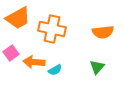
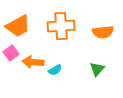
orange trapezoid: moved 8 px down
orange cross: moved 9 px right, 3 px up; rotated 16 degrees counterclockwise
orange arrow: moved 1 px left
green triangle: moved 2 px down
